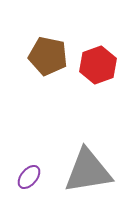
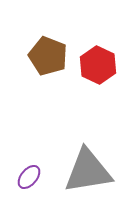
brown pentagon: rotated 9 degrees clockwise
red hexagon: rotated 15 degrees counterclockwise
